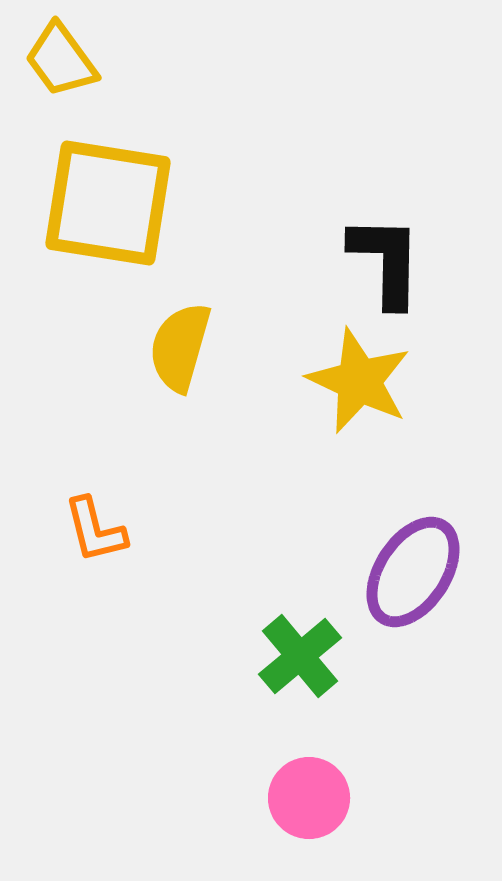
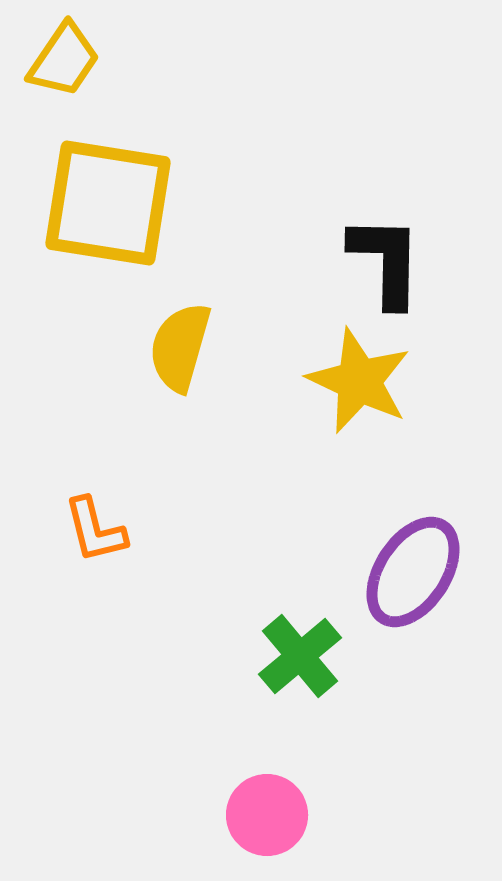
yellow trapezoid: moved 3 px right; rotated 110 degrees counterclockwise
pink circle: moved 42 px left, 17 px down
